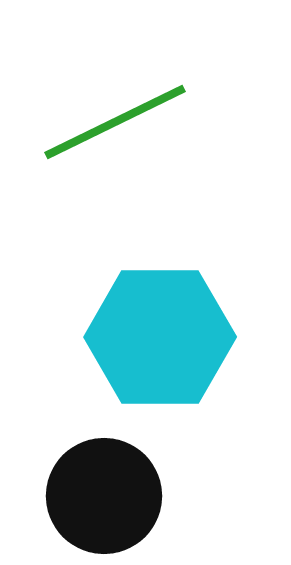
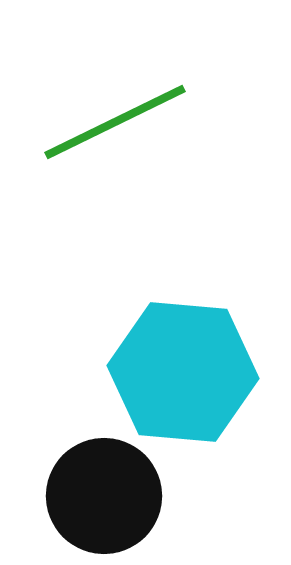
cyan hexagon: moved 23 px right, 35 px down; rotated 5 degrees clockwise
